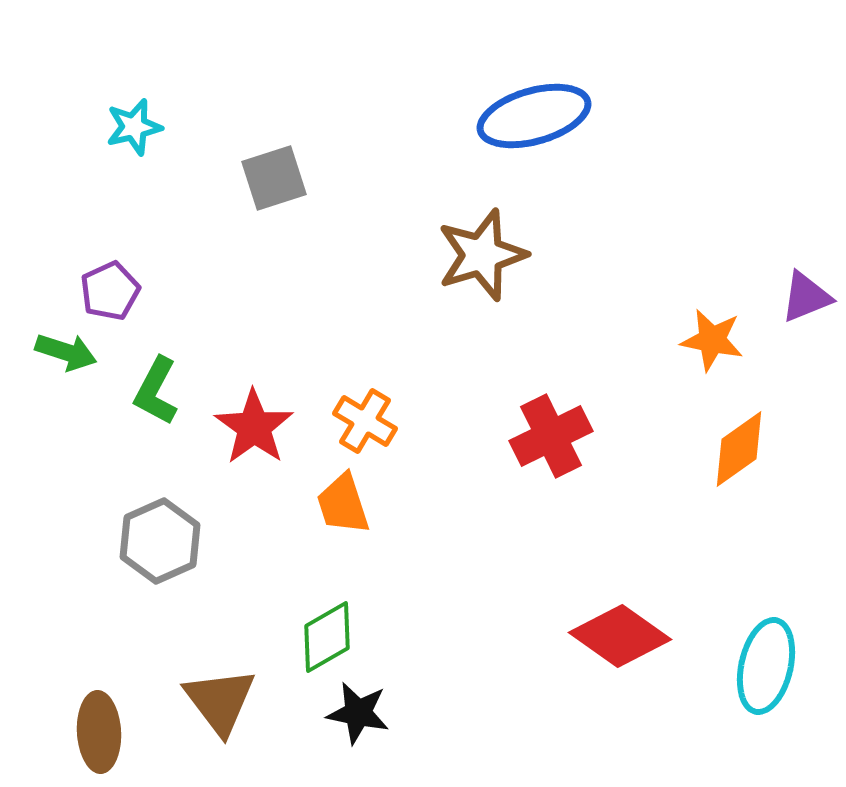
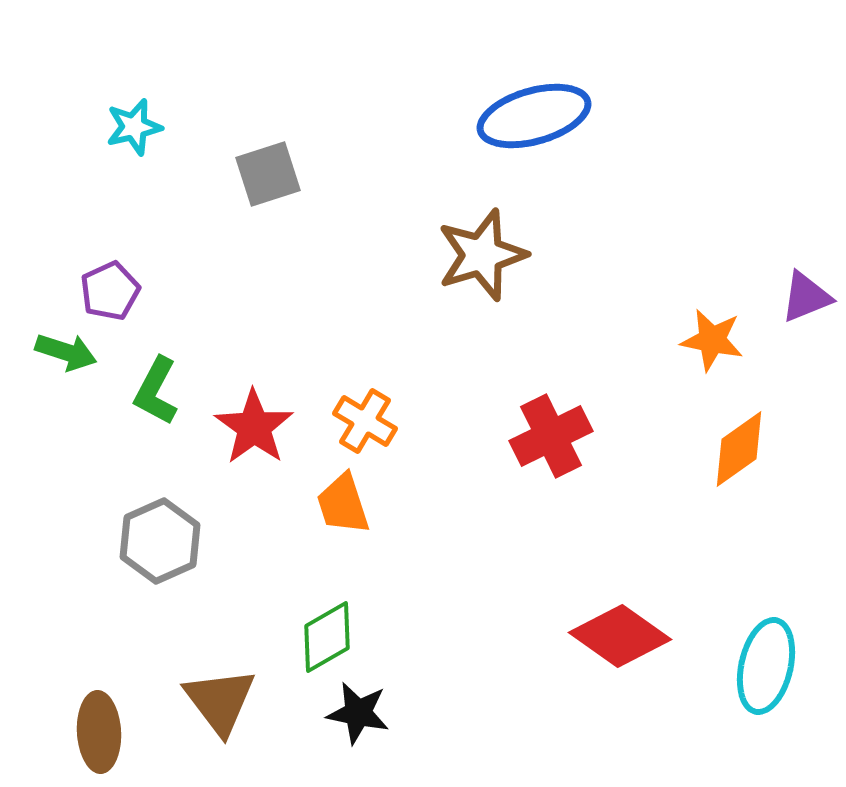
gray square: moved 6 px left, 4 px up
